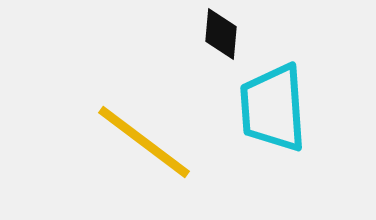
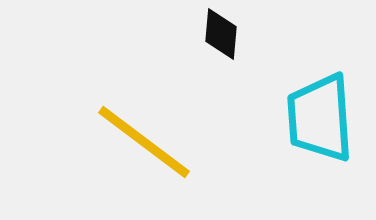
cyan trapezoid: moved 47 px right, 10 px down
